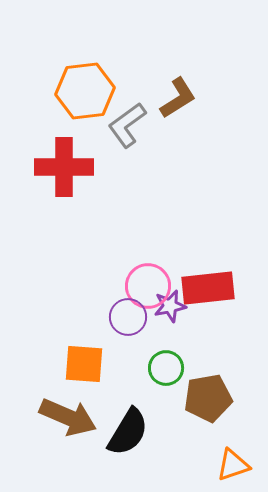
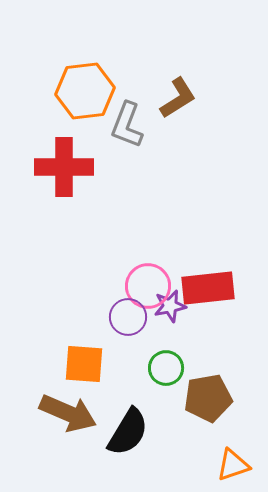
gray L-shape: rotated 33 degrees counterclockwise
brown arrow: moved 4 px up
